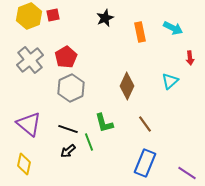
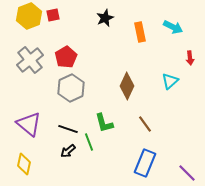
cyan arrow: moved 1 px up
purple line: rotated 12 degrees clockwise
